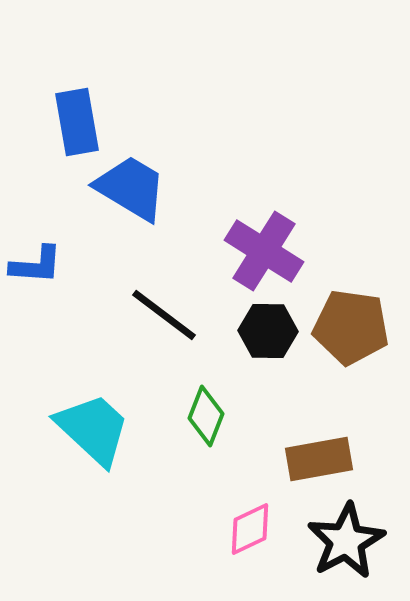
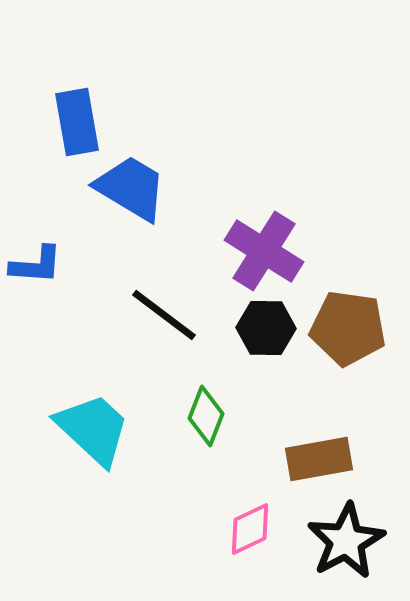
brown pentagon: moved 3 px left, 1 px down
black hexagon: moved 2 px left, 3 px up
